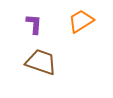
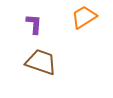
orange trapezoid: moved 3 px right, 4 px up
